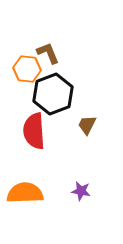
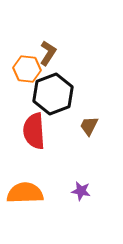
brown L-shape: rotated 55 degrees clockwise
brown trapezoid: moved 2 px right, 1 px down
